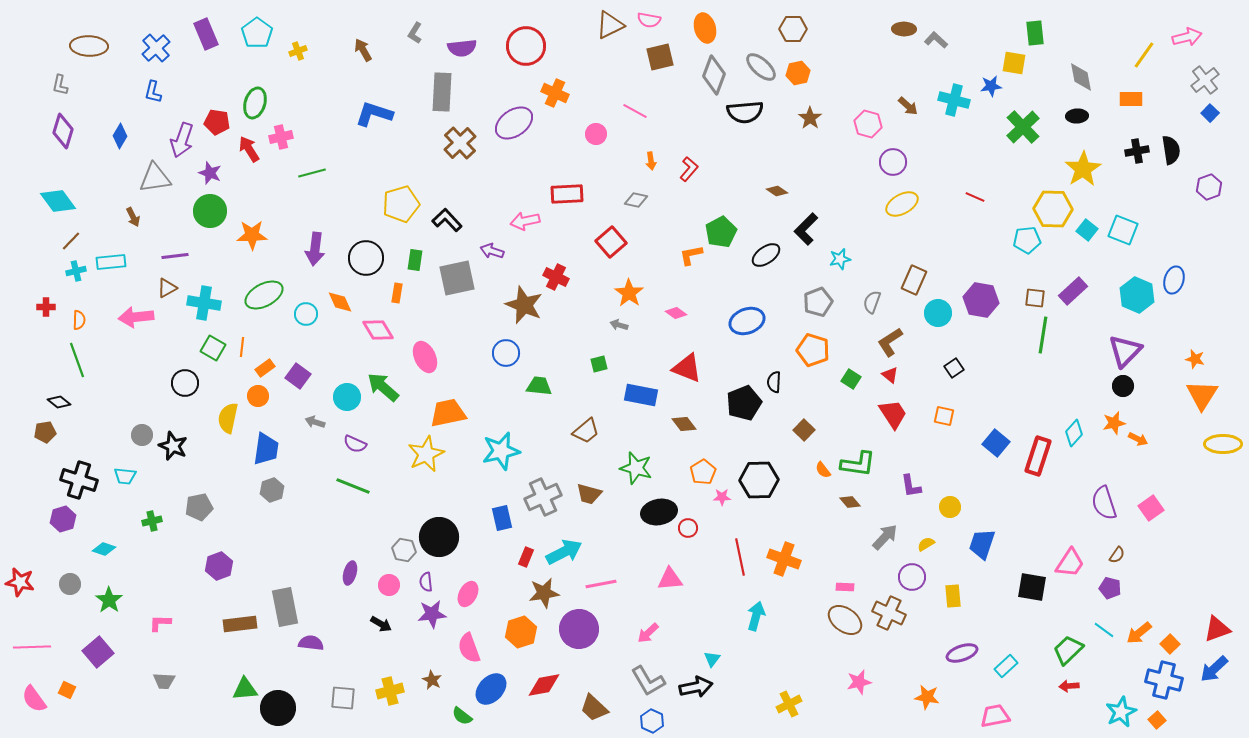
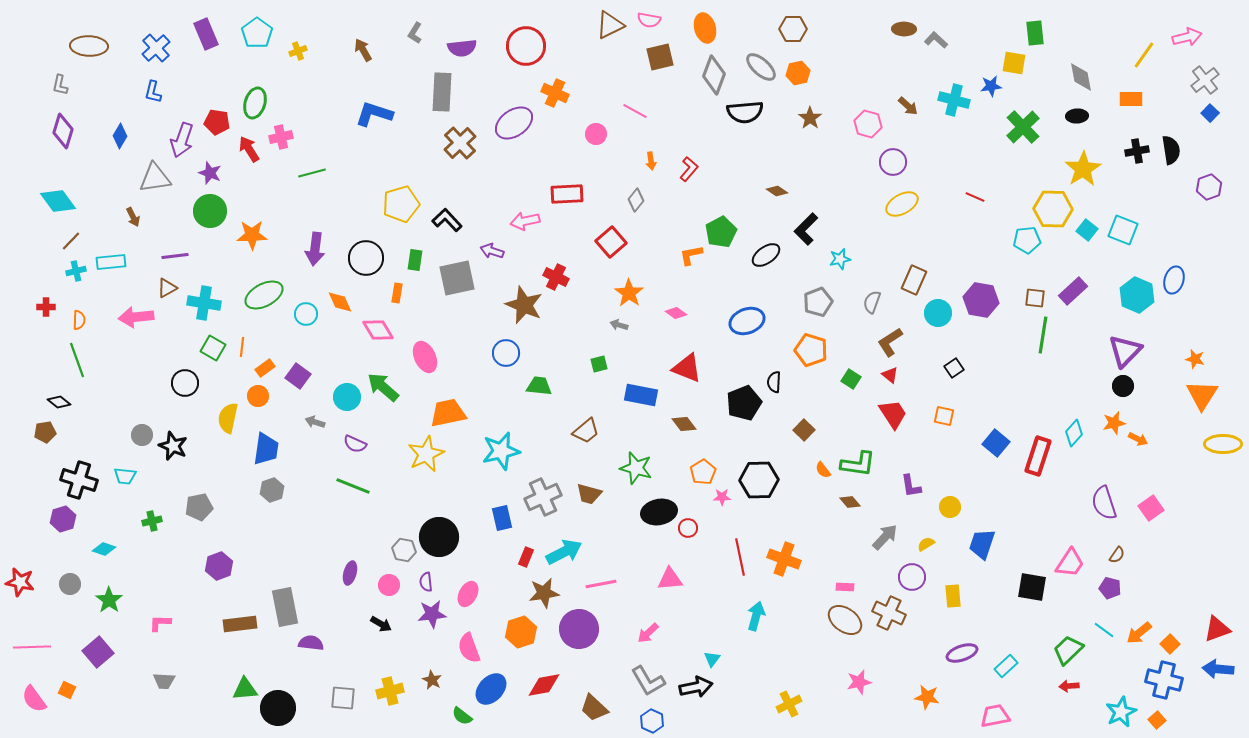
gray diamond at (636, 200): rotated 65 degrees counterclockwise
orange pentagon at (813, 350): moved 2 px left
blue arrow at (1214, 669): moved 4 px right; rotated 48 degrees clockwise
